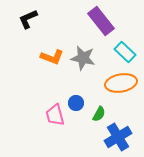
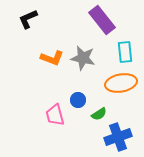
purple rectangle: moved 1 px right, 1 px up
cyan rectangle: rotated 40 degrees clockwise
orange L-shape: moved 1 px down
blue circle: moved 2 px right, 3 px up
green semicircle: rotated 28 degrees clockwise
blue cross: rotated 12 degrees clockwise
